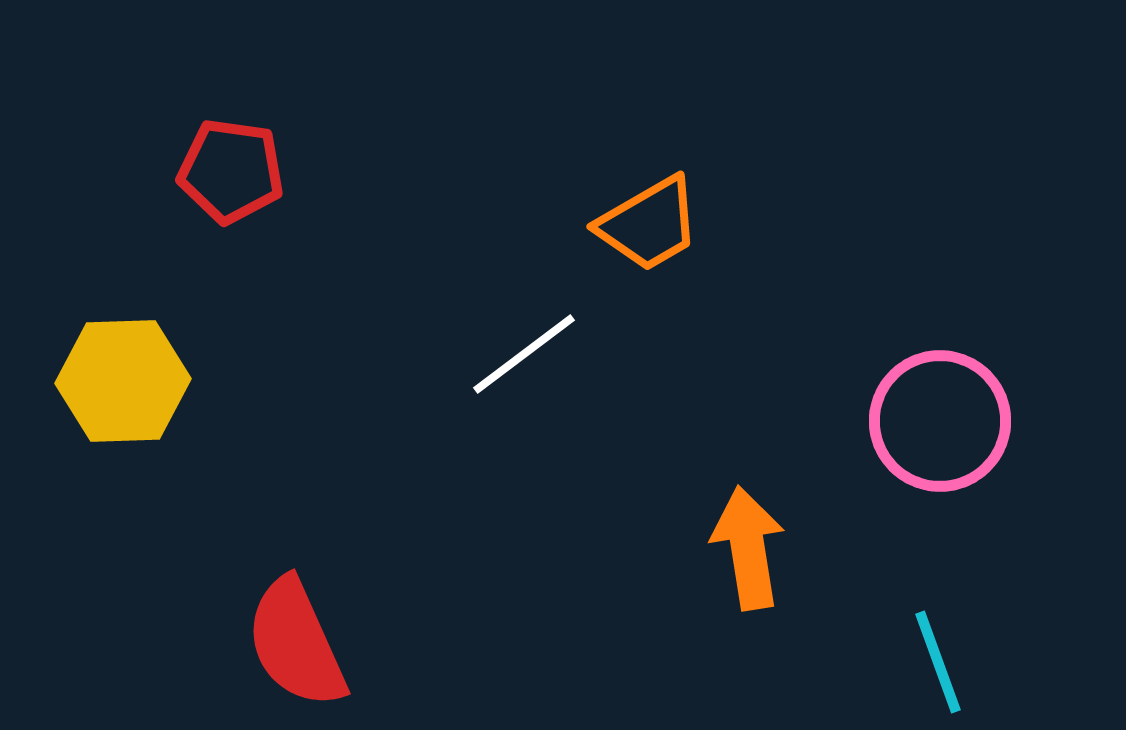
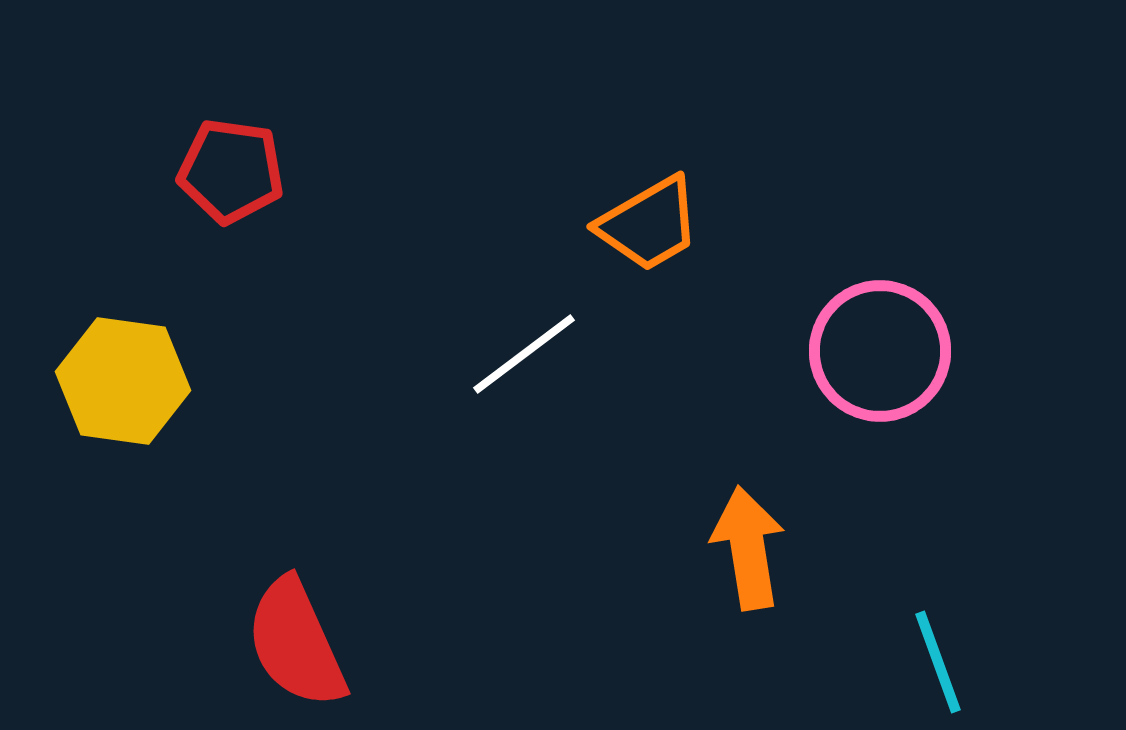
yellow hexagon: rotated 10 degrees clockwise
pink circle: moved 60 px left, 70 px up
